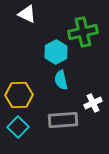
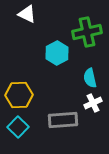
green cross: moved 4 px right
cyan hexagon: moved 1 px right, 1 px down
cyan semicircle: moved 29 px right, 2 px up
